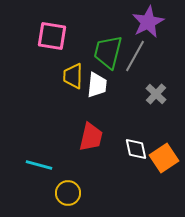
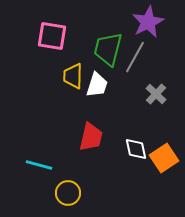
green trapezoid: moved 3 px up
gray line: moved 1 px down
white trapezoid: rotated 12 degrees clockwise
